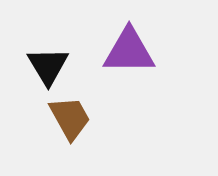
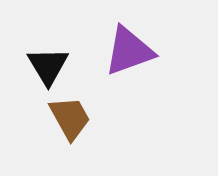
purple triangle: rotated 20 degrees counterclockwise
